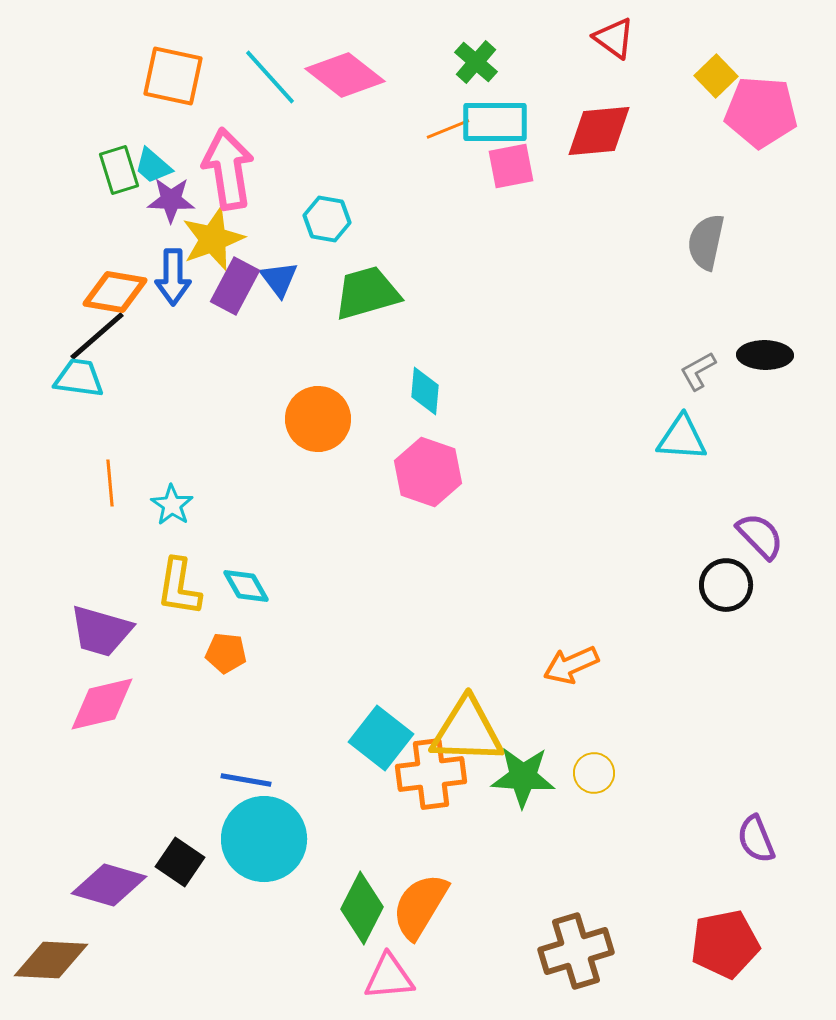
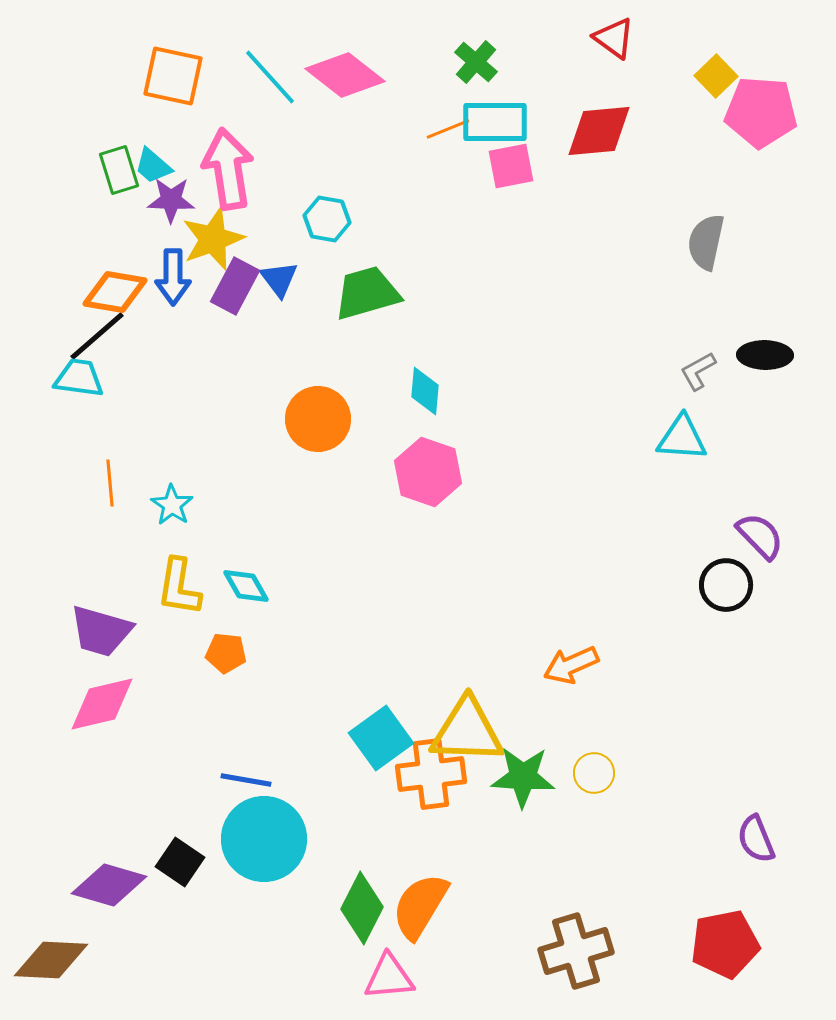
cyan square at (381, 738): rotated 16 degrees clockwise
